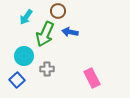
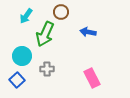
brown circle: moved 3 px right, 1 px down
cyan arrow: moved 1 px up
blue arrow: moved 18 px right
cyan circle: moved 2 px left
